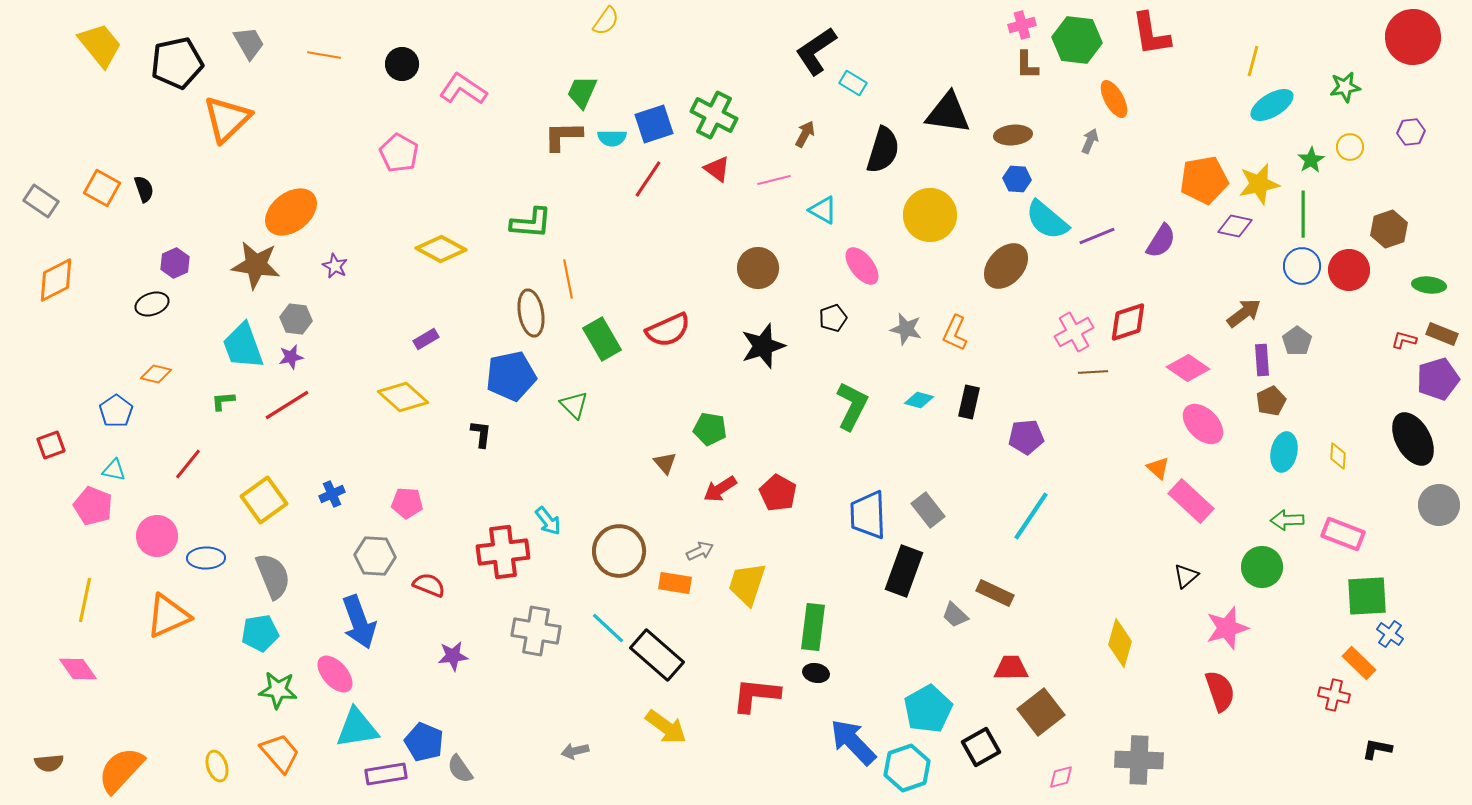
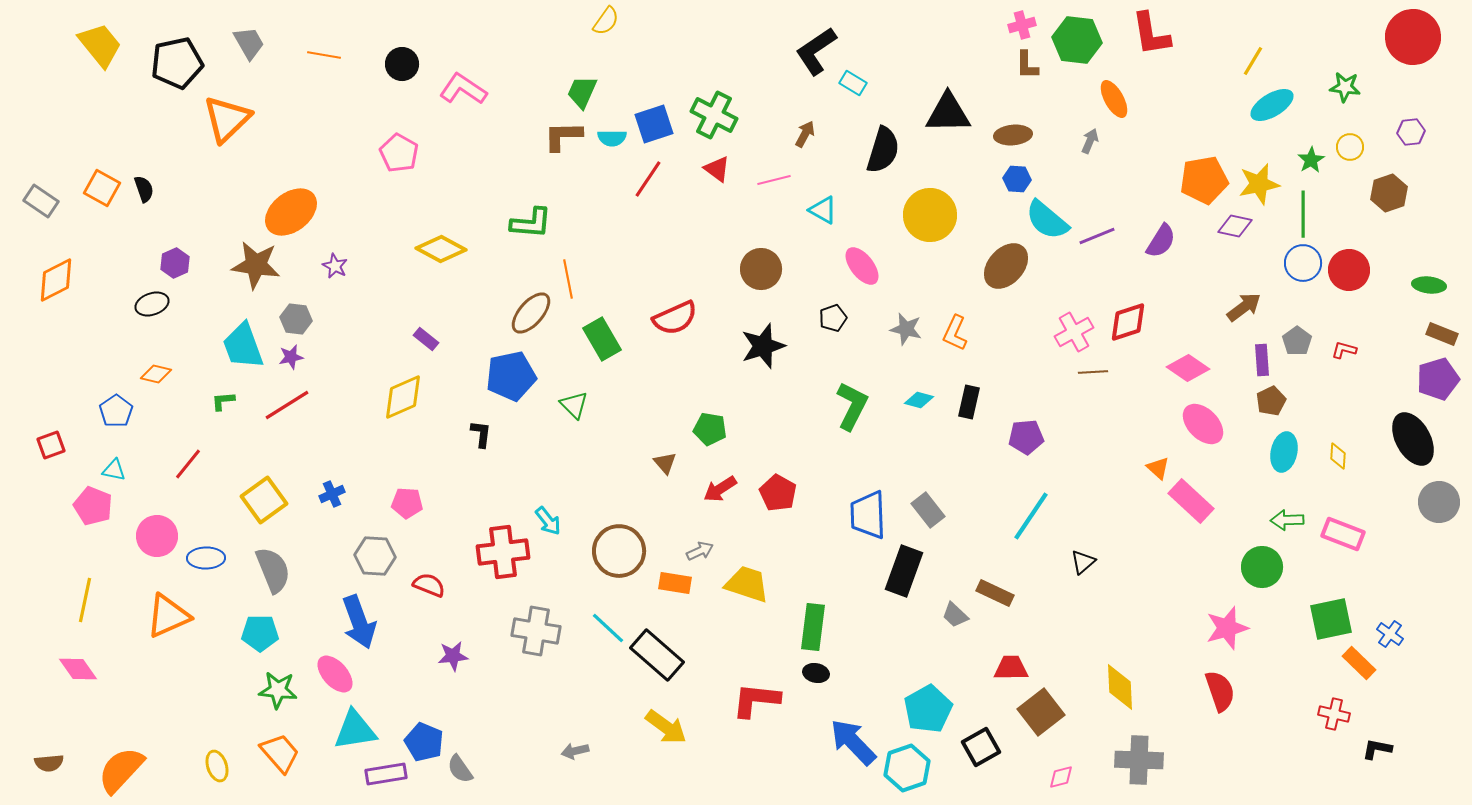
yellow line at (1253, 61): rotated 16 degrees clockwise
green star at (1345, 87): rotated 16 degrees clockwise
black triangle at (948, 113): rotated 9 degrees counterclockwise
brown hexagon at (1389, 229): moved 36 px up
blue circle at (1302, 266): moved 1 px right, 3 px up
brown circle at (758, 268): moved 3 px right, 1 px down
brown ellipse at (531, 313): rotated 51 degrees clockwise
brown arrow at (1244, 313): moved 6 px up
red semicircle at (668, 330): moved 7 px right, 12 px up
purple rectangle at (426, 339): rotated 70 degrees clockwise
red L-shape at (1404, 340): moved 60 px left, 10 px down
yellow diamond at (403, 397): rotated 66 degrees counterclockwise
gray circle at (1439, 505): moved 3 px up
gray semicircle at (273, 576): moved 6 px up
black triangle at (1186, 576): moved 103 px left, 14 px up
yellow trapezoid at (747, 584): rotated 90 degrees clockwise
green square at (1367, 596): moved 36 px left, 23 px down; rotated 9 degrees counterclockwise
cyan pentagon at (260, 633): rotated 9 degrees clockwise
yellow diamond at (1120, 643): moved 44 px down; rotated 18 degrees counterclockwise
red L-shape at (756, 695): moved 5 px down
red cross at (1334, 695): moved 19 px down
cyan triangle at (357, 728): moved 2 px left, 2 px down
